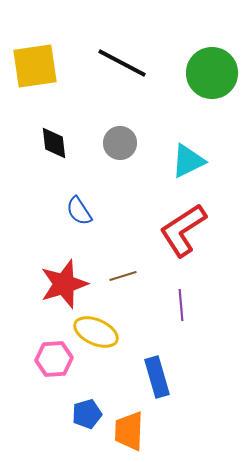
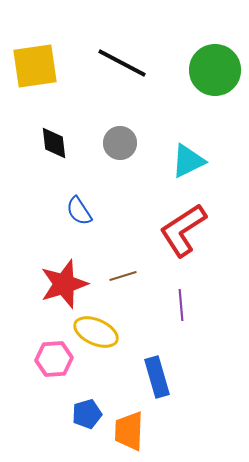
green circle: moved 3 px right, 3 px up
